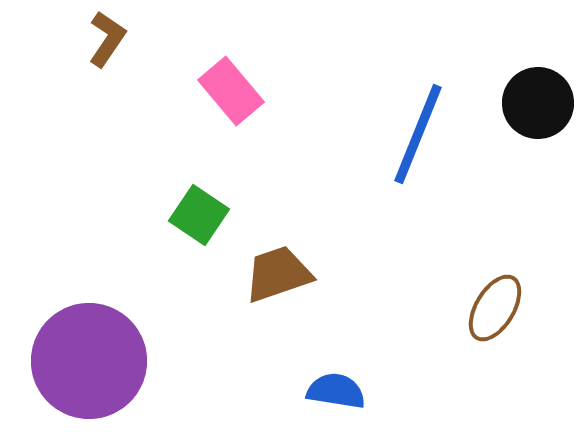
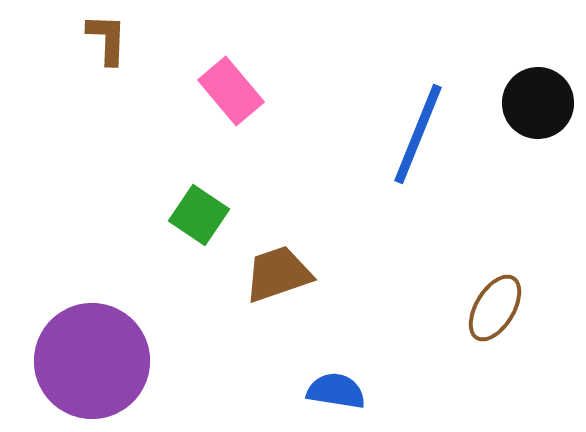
brown L-shape: rotated 32 degrees counterclockwise
purple circle: moved 3 px right
